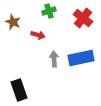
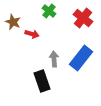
green cross: rotated 32 degrees counterclockwise
red arrow: moved 6 px left, 1 px up
blue rectangle: rotated 40 degrees counterclockwise
black rectangle: moved 23 px right, 9 px up
